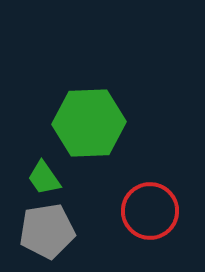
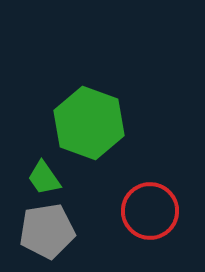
green hexagon: rotated 22 degrees clockwise
